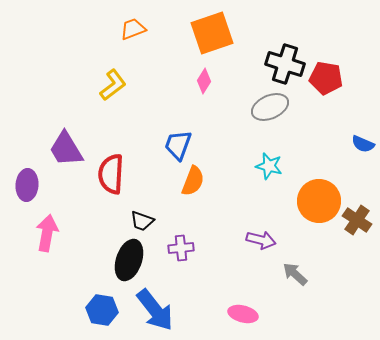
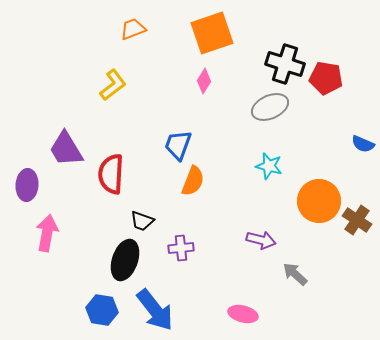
black ellipse: moved 4 px left
